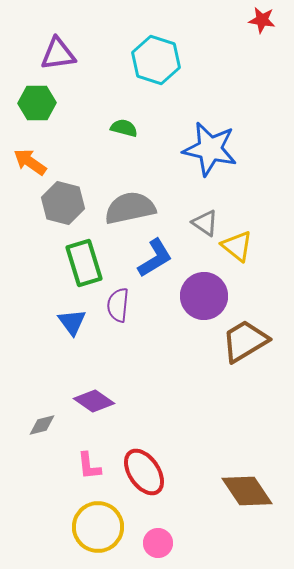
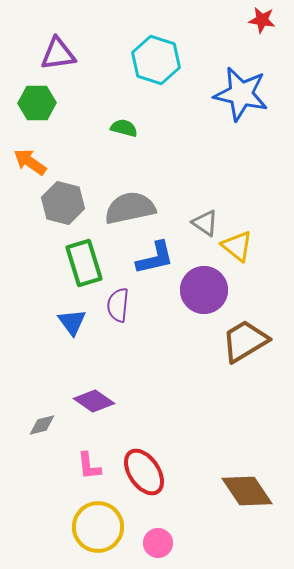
blue star: moved 31 px right, 55 px up
blue L-shape: rotated 18 degrees clockwise
purple circle: moved 6 px up
